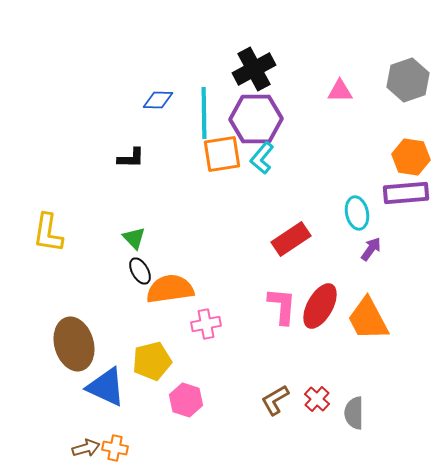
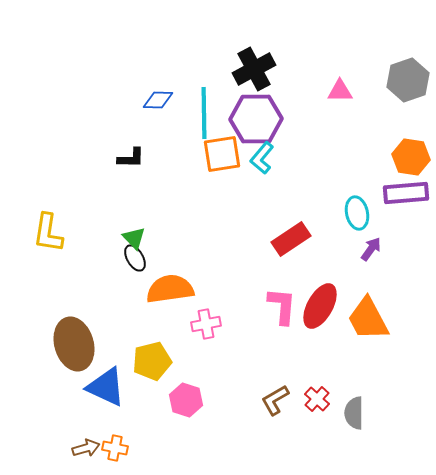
black ellipse: moved 5 px left, 13 px up
